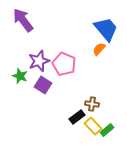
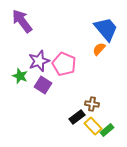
purple arrow: moved 1 px left, 1 px down
